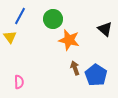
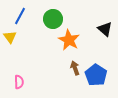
orange star: rotated 15 degrees clockwise
